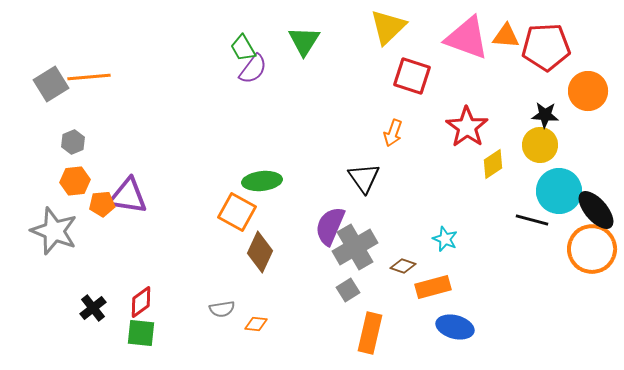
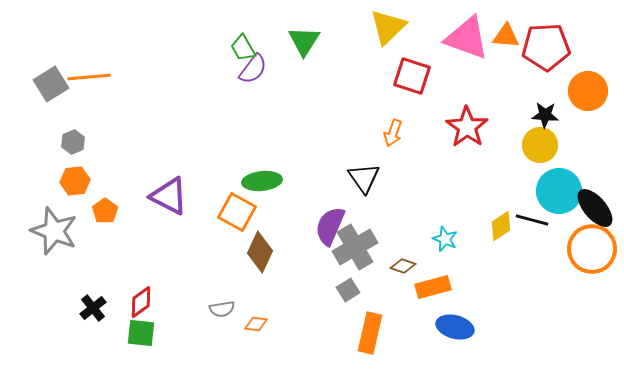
yellow diamond at (493, 164): moved 8 px right, 62 px down
purple triangle at (128, 196): moved 41 px right; rotated 18 degrees clockwise
orange pentagon at (102, 204): moved 3 px right, 7 px down; rotated 30 degrees counterclockwise
black ellipse at (596, 210): moved 1 px left, 2 px up
